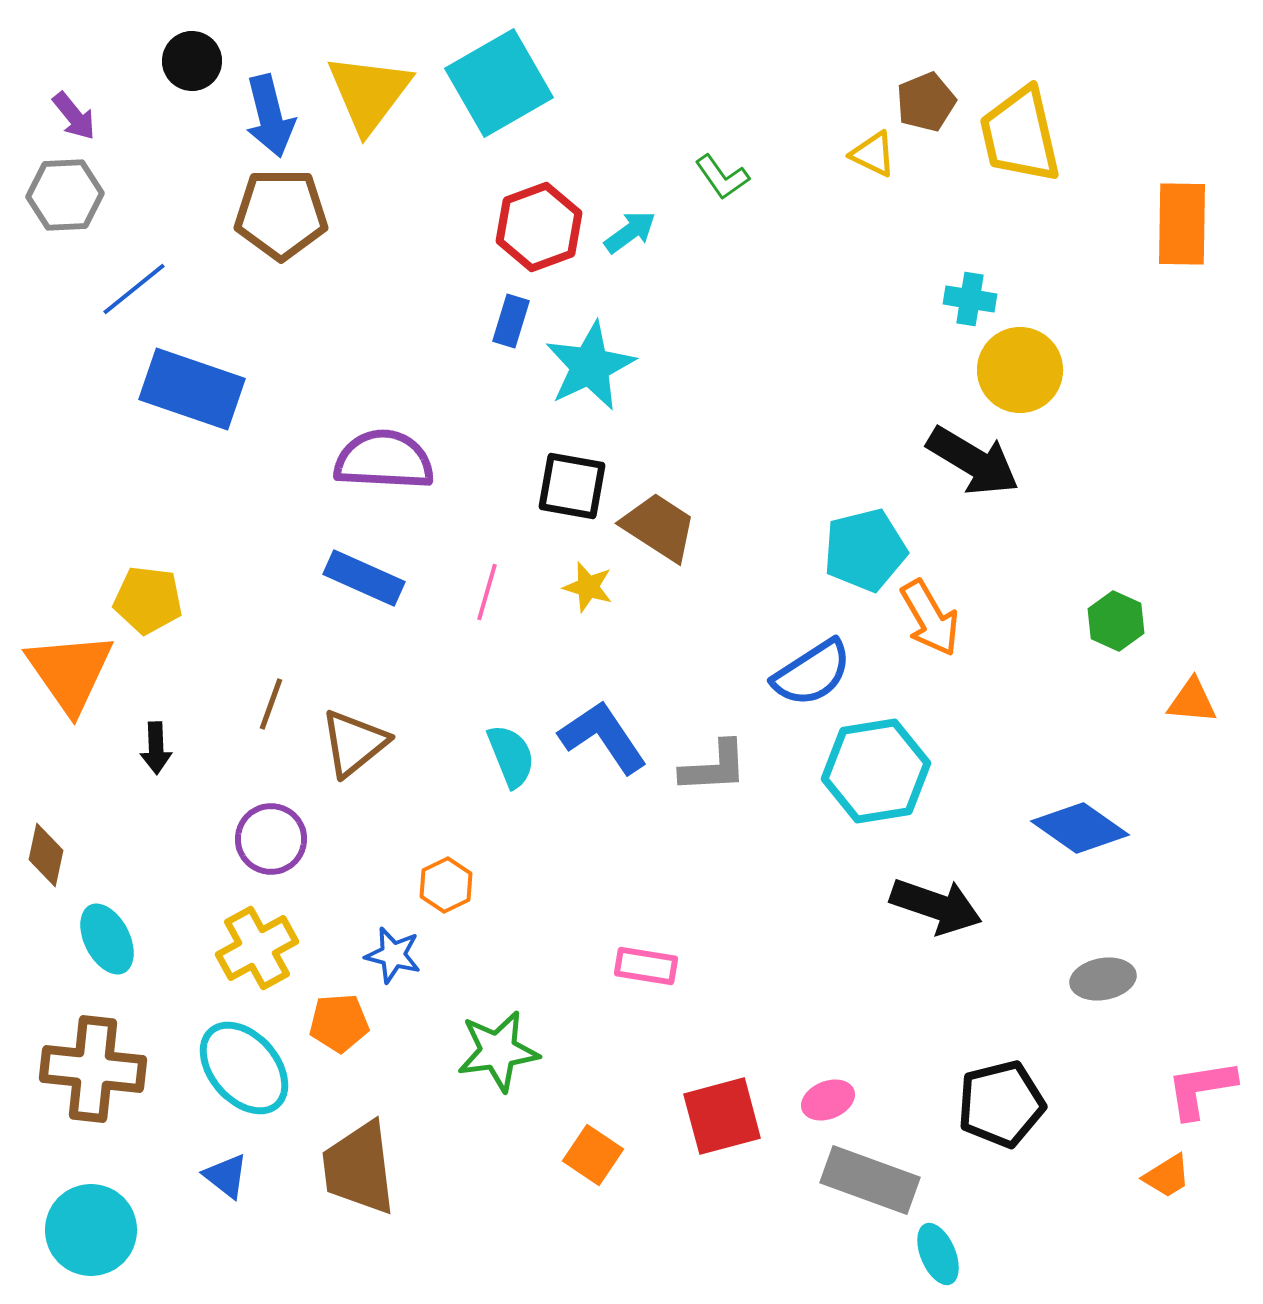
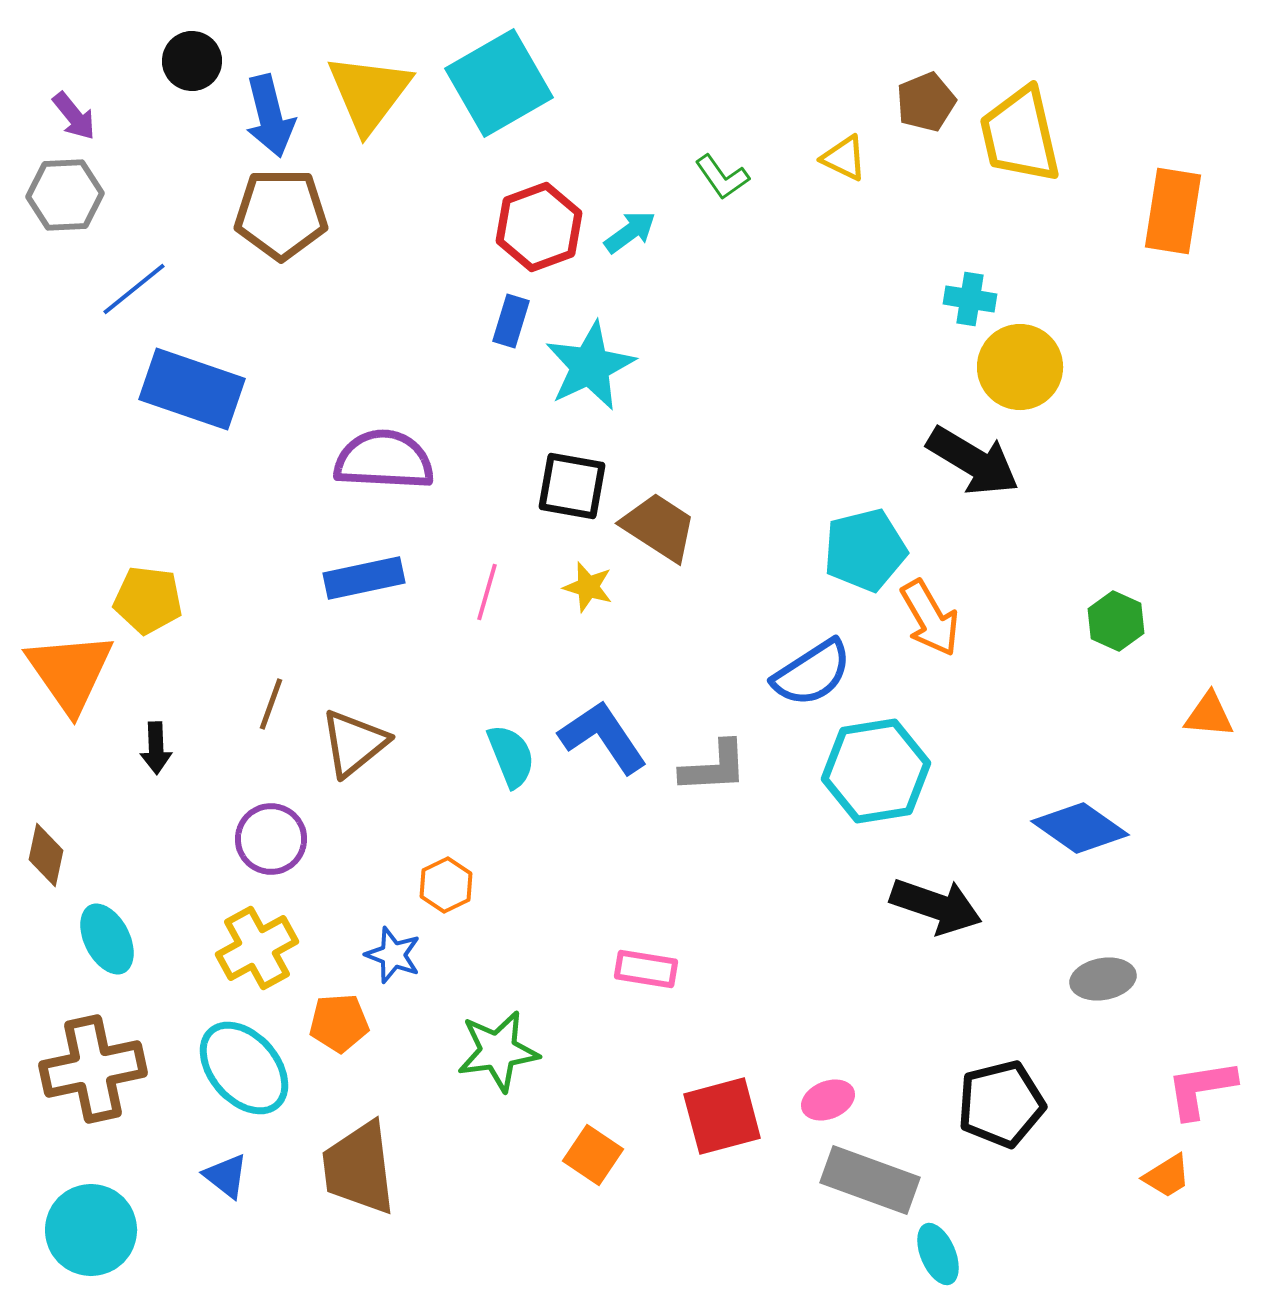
yellow triangle at (873, 154): moved 29 px left, 4 px down
orange rectangle at (1182, 224): moved 9 px left, 13 px up; rotated 8 degrees clockwise
yellow circle at (1020, 370): moved 3 px up
blue rectangle at (364, 578): rotated 36 degrees counterclockwise
orange triangle at (1192, 701): moved 17 px right, 14 px down
blue star at (393, 955): rotated 6 degrees clockwise
pink rectangle at (646, 966): moved 3 px down
brown cross at (93, 1069): rotated 18 degrees counterclockwise
